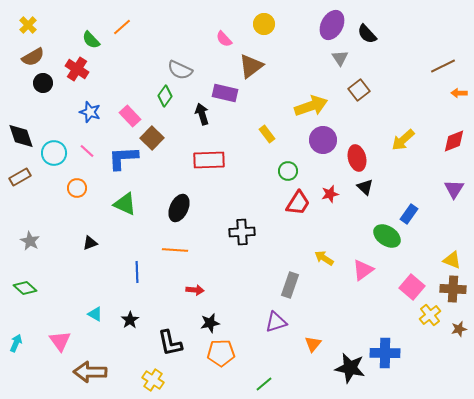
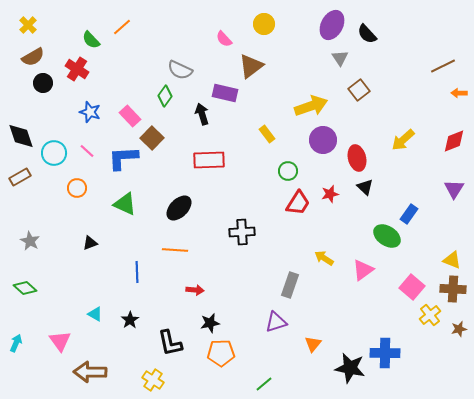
black ellipse at (179, 208): rotated 20 degrees clockwise
